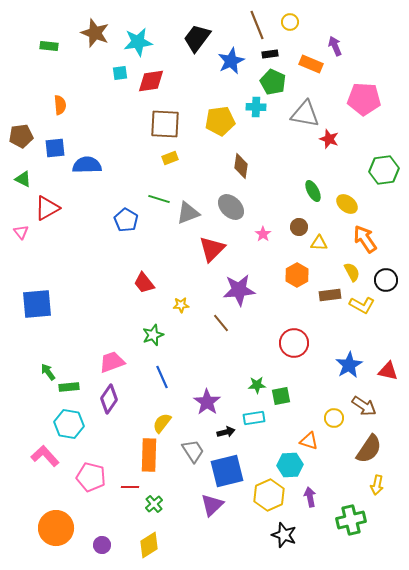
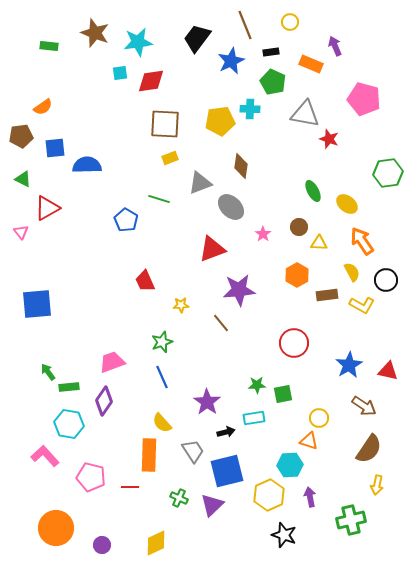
brown line at (257, 25): moved 12 px left
black rectangle at (270, 54): moved 1 px right, 2 px up
pink pentagon at (364, 99): rotated 12 degrees clockwise
orange semicircle at (60, 105): moved 17 px left, 2 px down; rotated 60 degrees clockwise
cyan cross at (256, 107): moved 6 px left, 2 px down
green hexagon at (384, 170): moved 4 px right, 3 px down
gray triangle at (188, 213): moved 12 px right, 30 px up
orange arrow at (365, 239): moved 3 px left, 2 px down
red triangle at (212, 249): rotated 24 degrees clockwise
red trapezoid at (144, 283): moved 1 px right, 2 px up; rotated 15 degrees clockwise
brown rectangle at (330, 295): moved 3 px left
green star at (153, 335): moved 9 px right, 7 px down
green square at (281, 396): moved 2 px right, 2 px up
purple diamond at (109, 399): moved 5 px left, 2 px down
yellow circle at (334, 418): moved 15 px left
yellow semicircle at (162, 423): rotated 80 degrees counterclockwise
green cross at (154, 504): moved 25 px right, 6 px up; rotated 24 degrees counterclockwise
yellow diamond at (149, 545): moved 7 px right, 2 px up; rotated 8 degrees clockwise
